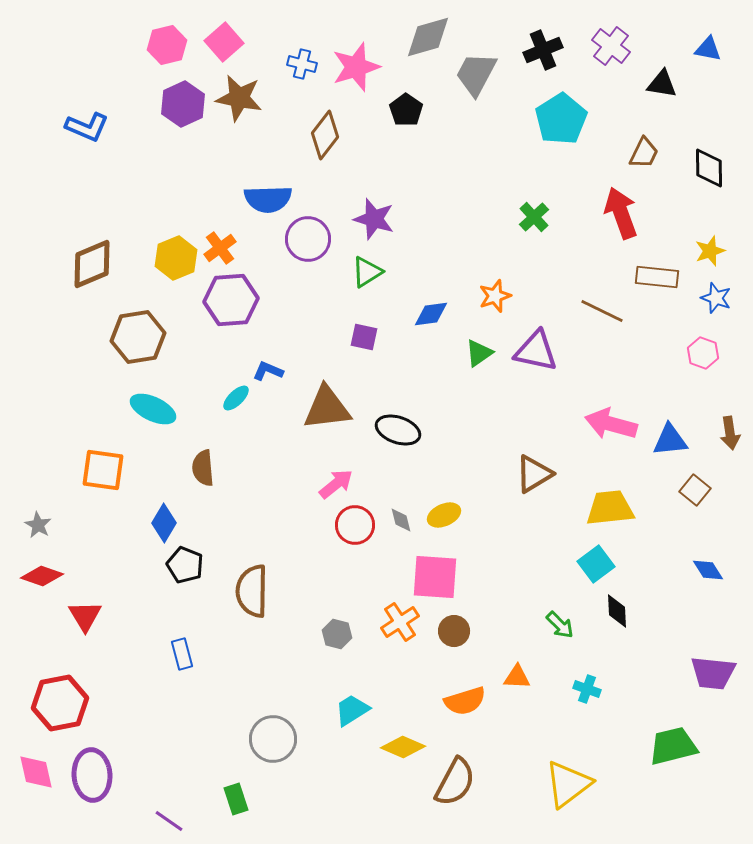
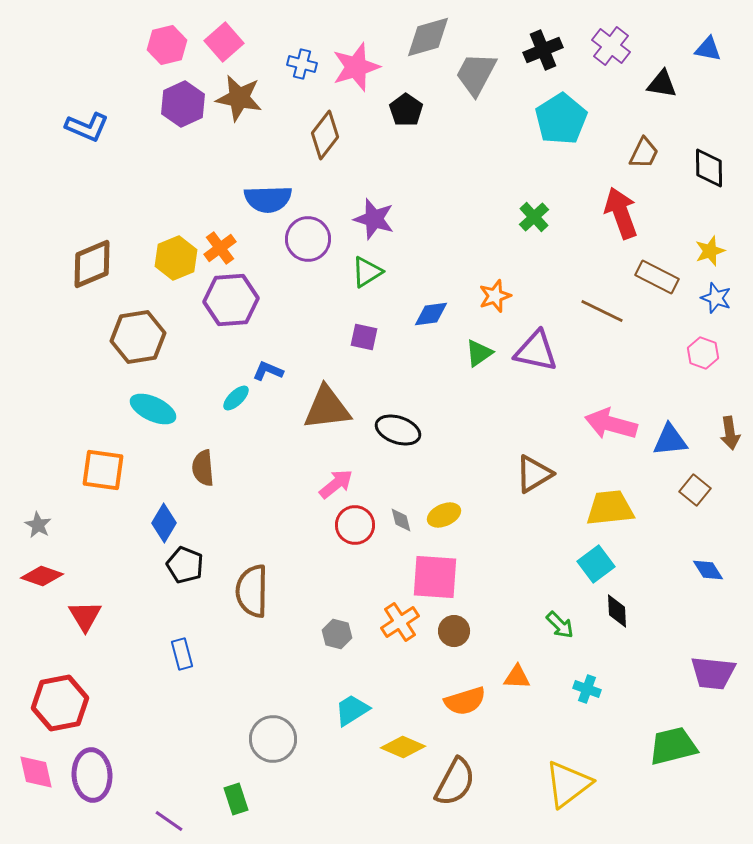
brown rectangle at (657, 277): rotated 21 degrees clockwise
